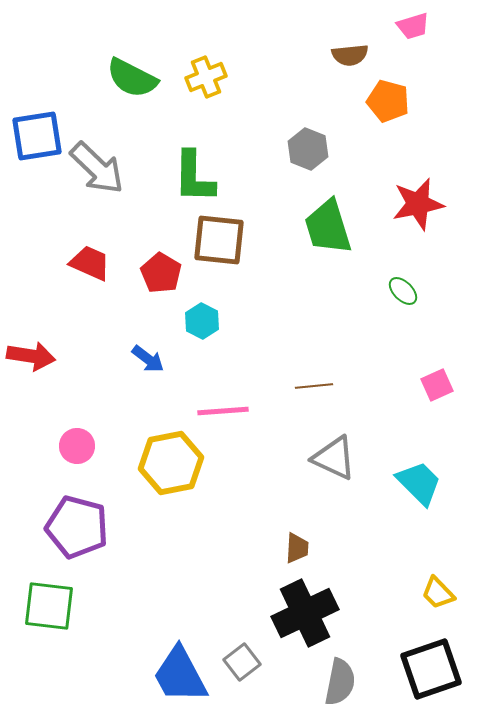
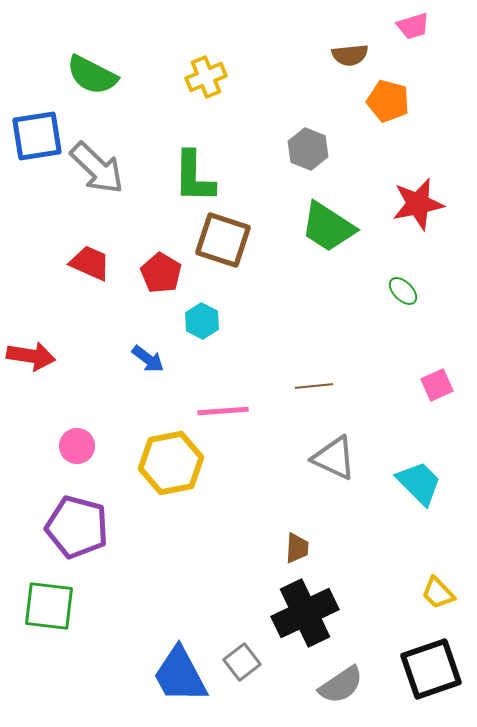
green semicircle: moved 40 px left, 3 px up
green trapezoid: rotated 40 degrees counterclockwise
brown square: moved 4 px right; rotated 12 degrees clockwise
gray semicircle: moved 1 px right, 3 px down; rotated 45 degrees clockwise
